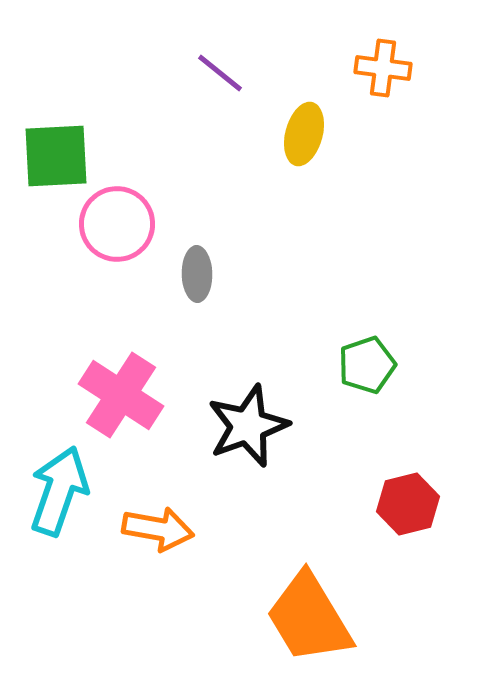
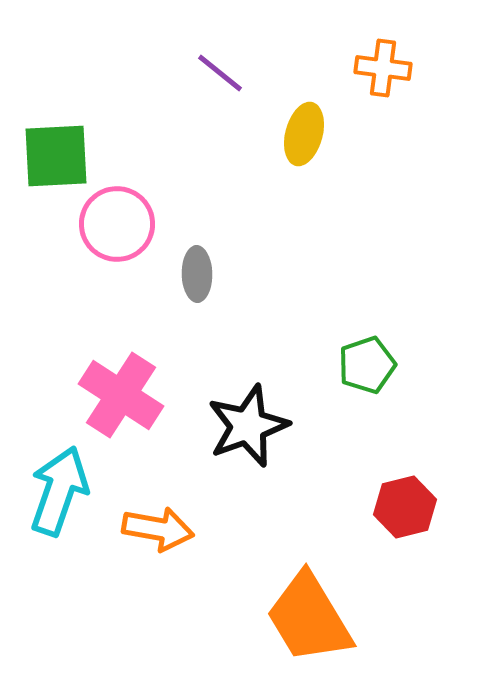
red hexagon: moved 3 px left, 3 px down
